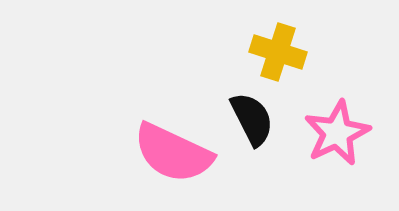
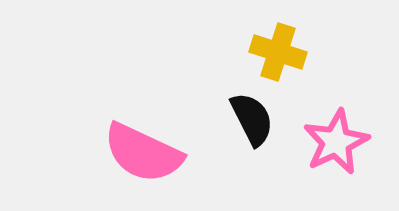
pink star: moved 1 px left, 9 px down
pink semicircle: moved 30 px left
